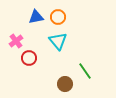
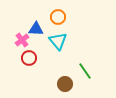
blue triangle: moved 12 px down; rotated 14 degrees clockwise
pink cross: moved 6 px right, 1 px up
